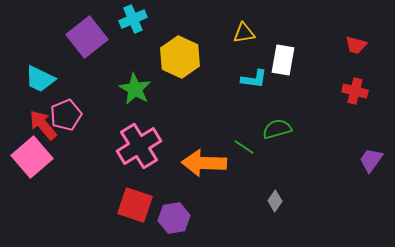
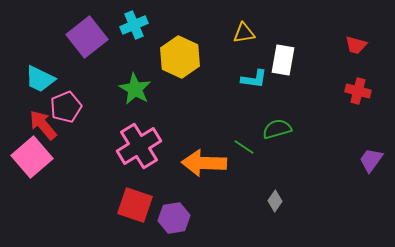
cyan cross: moved 1 px right, 6 px down
red cross: moved 3 px right
pink pentagon: moved 8 px up
